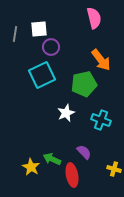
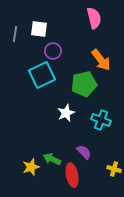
white square: rotated 12 degrees clockwise
purple circle: moved 2 px right, 4 px down
yellow star: rotated 24 degrees clockwise
